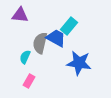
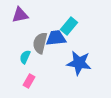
purple triangle: rotated 18 degrees counterclockwise
blue trapezoid: rotated 35 degrees counterclockwise
